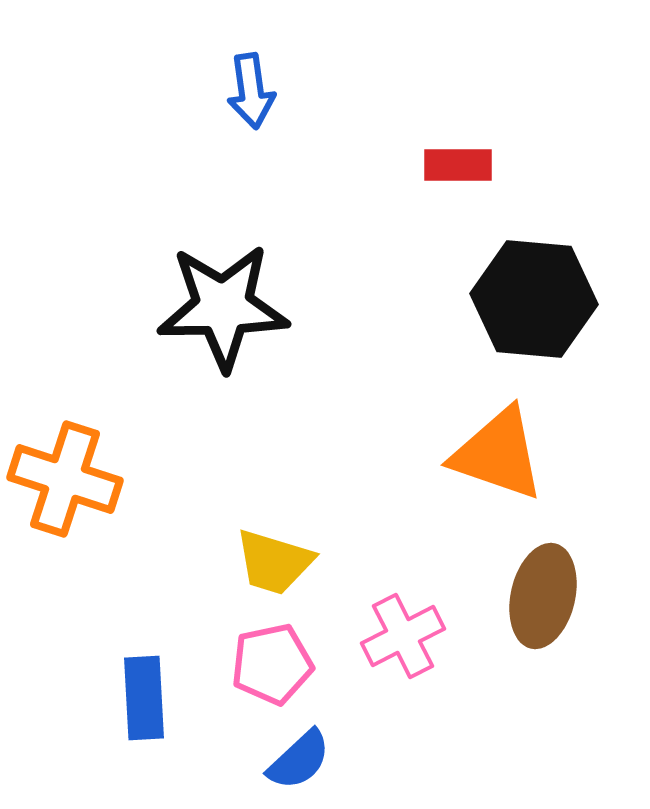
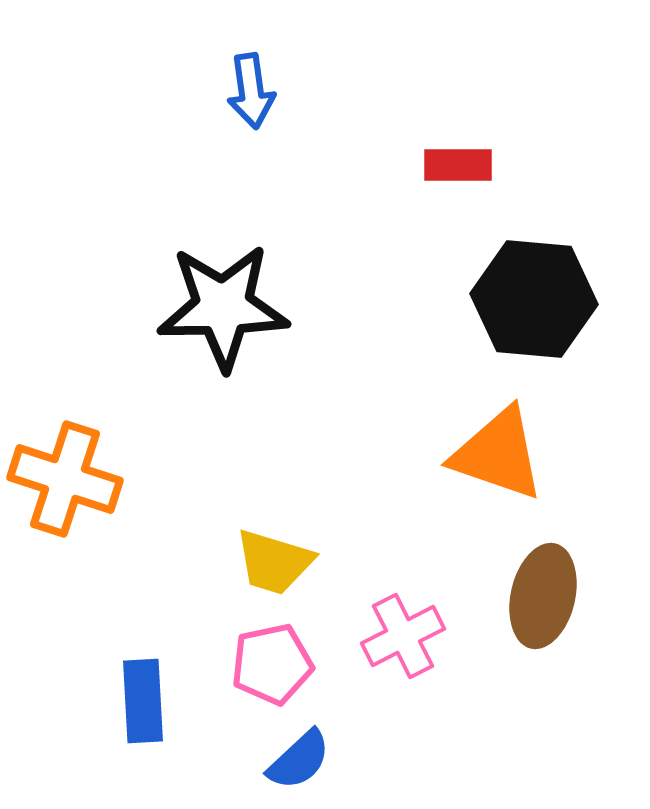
blue rectangle: moved 1 px left, 3 px down
